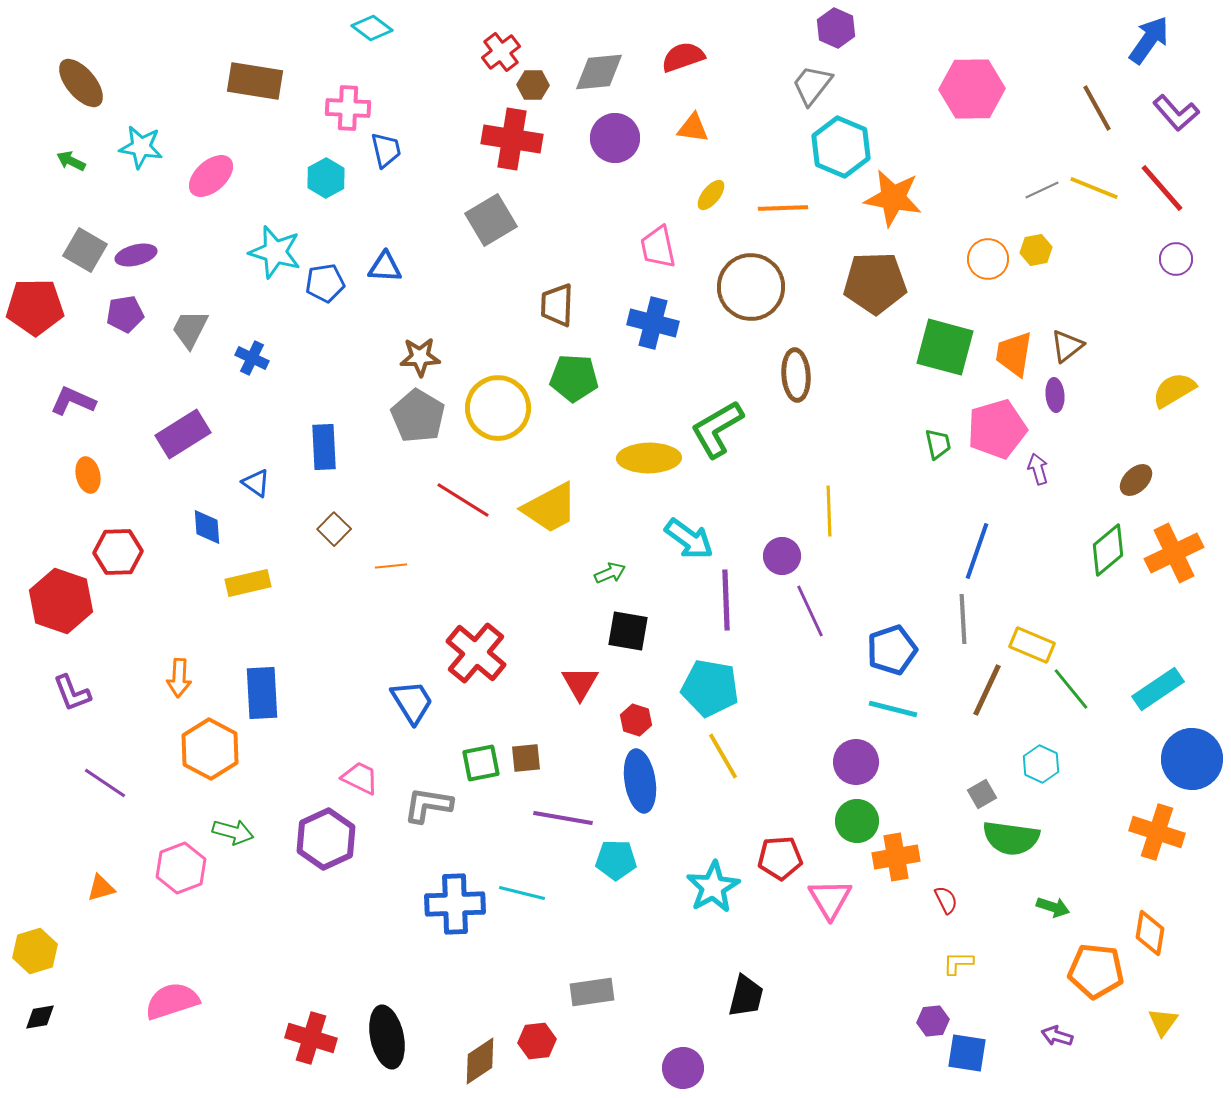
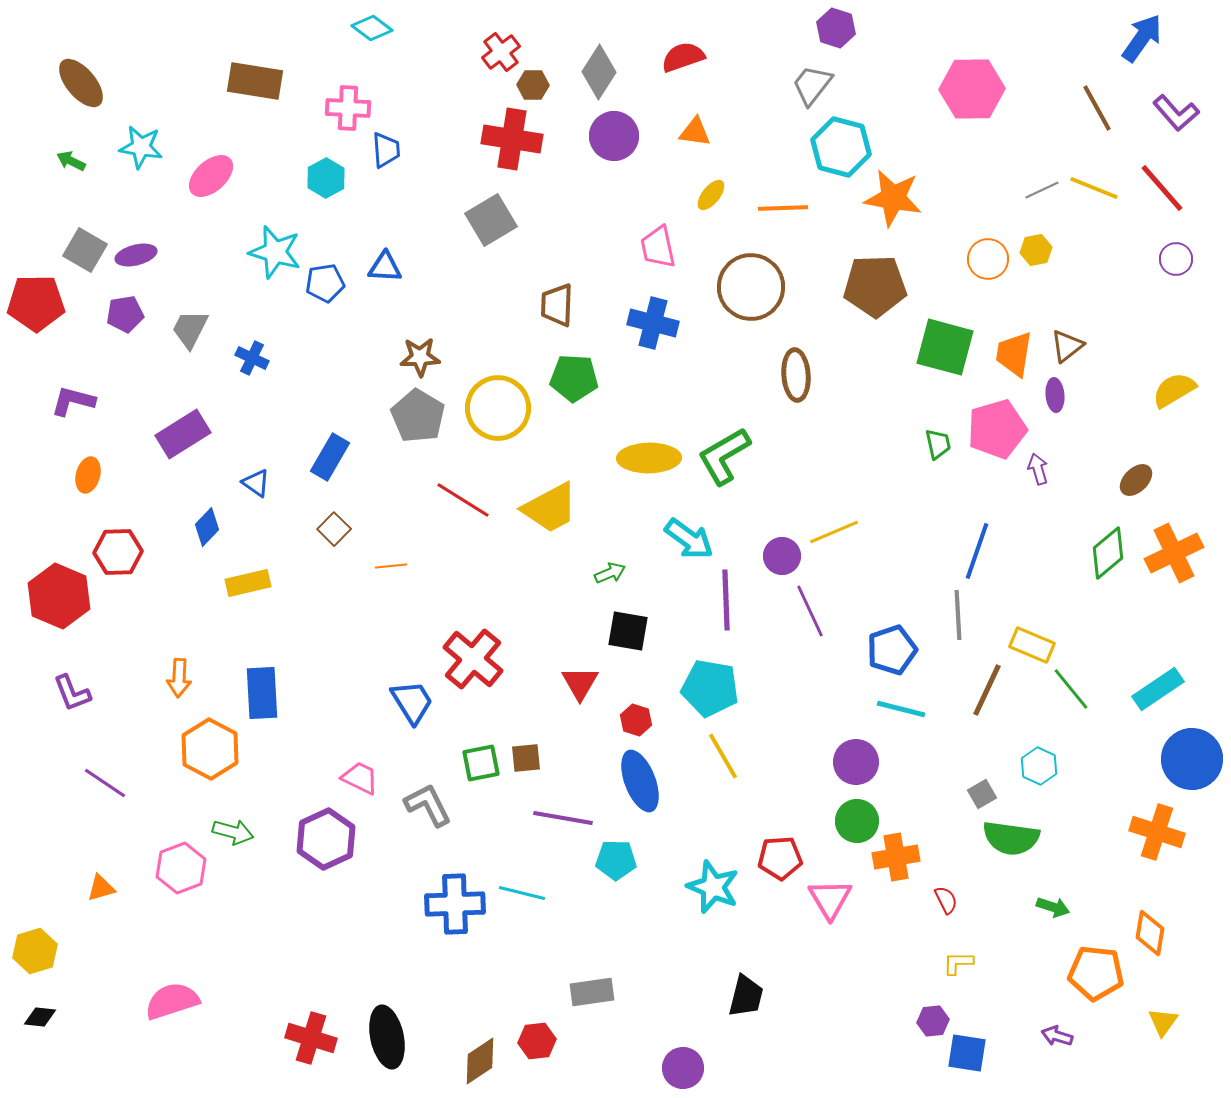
purple hexagon at (836, 28): rotated 6 degrees counterclockwise
blue arrow at (1149, 40): moved 7 px left, 2 px up
gray diamond at (599, 72): rotated 52 degrees counterclockwise
orange triangle at (693, 128): moved 2 px right, 4 px down
purple circle at (615, 138): moved 1 px left, 2 px up
cyan hexagon at (841, 147): rotated 8 degrees counterclockwise
blue trapezoid at (386, 150): rotated 9 degrees clockwise
brown pentagon at (875, 283): moved 3 px down
red pentagon at (35, 307): moved 1 px right, 4 px up
purple L-shape at (73, 401): rotated 9 degrees counterclockwise
green L-shape at (717, 429): moved 7 px right, 27 px down
blue rectangle at (324, 447): moved 6 px right, 10 px down; rotated 33 degrees clockwise
orange ellipse at (88, 475): rotated 28 degrees clockwise
yellow line at (829, 511): moved 5 px right, 21 px down; rotated 69 degrees clockwise
blue diamond at (207, 527): rotated 48 degrees clockwise
green diamond at (1108, 550): moved 3 px down
red hexagon at (61, 601): moved 2 px left, 5 px up; rotated 4 degrees clockwise
gray line at (963, 619): moved 5 px left, 4 px up
red cross at (476, 653): moved 3 px left, 6 px down
cyan line at (893, 709): moved 8 px right
cyan hexagon at (1041, 764): moved 2 px left, 2 px down
blue ellipse at (640, 781): rotated 12 degrees counterclockwise
gray L-shape at (428, 805): rotated 54 degrees clockwise
cyan star at (713, 887): rotated 20 degrees counterclockwise
orange pentagon at (1096, 971): moved 2 px down
black diamond at (40, 1017): rotated 16 degrees clockwise
